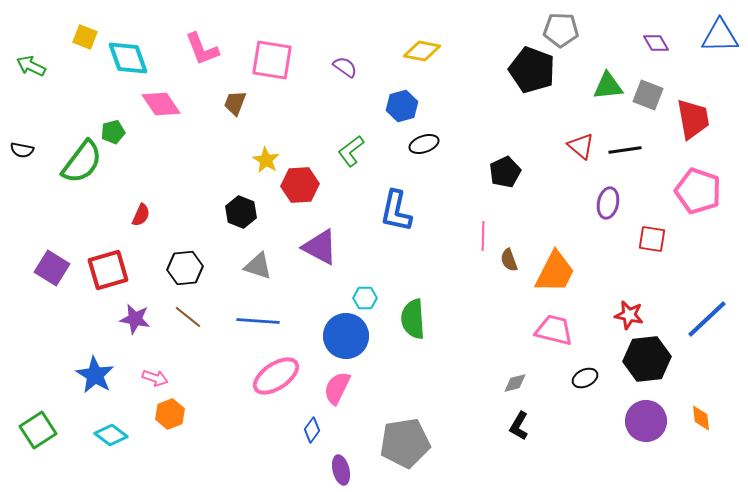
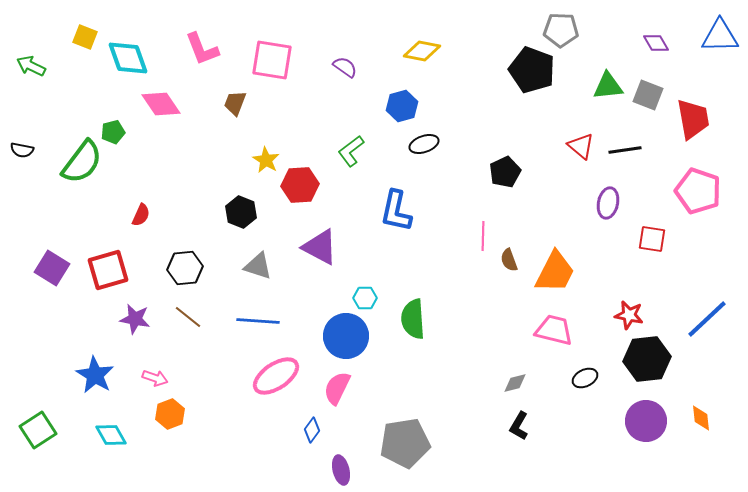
cyan diamond at (111, 435): rotated 24 degrees clockwise
